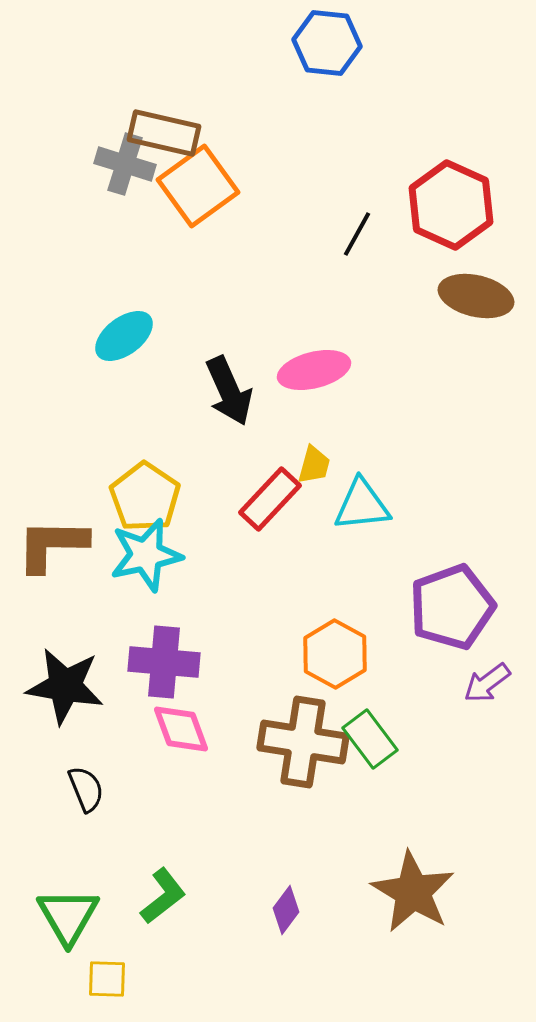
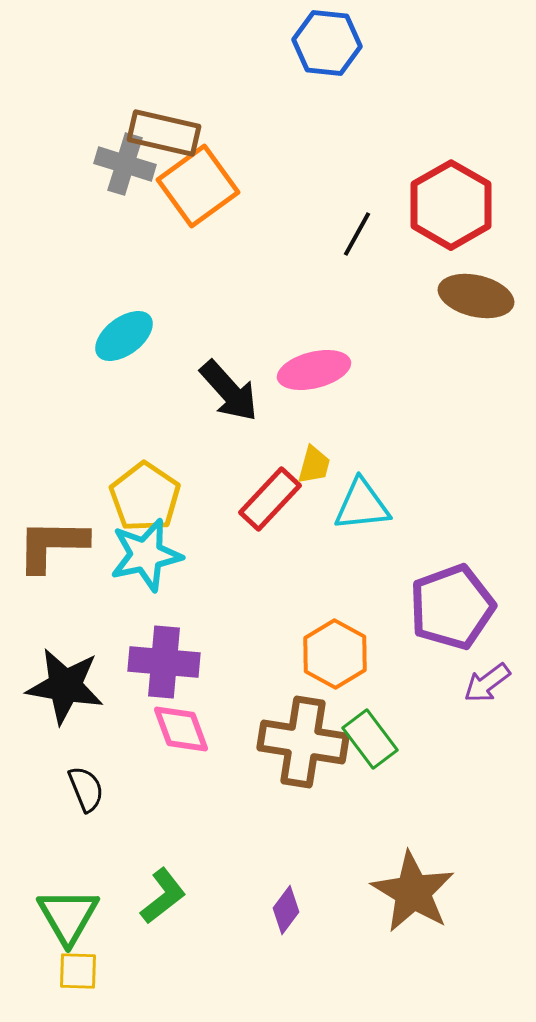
red hexagon: rotated 6 degrees clockwise
black arrow: rotated 18 degrees counterclockwise
yellow square: moved 29 px left, 8 px up
